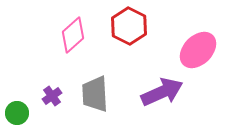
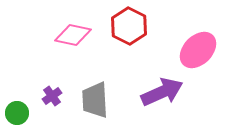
pink diamond: rotated 54 degrees clockwise
gray trapezoid: moved 6 px down
